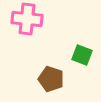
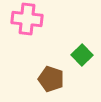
green square: rotated 25 degrees clockwise
